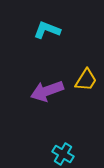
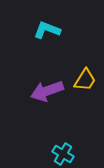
yellow trapezoid: moved 1 px left
